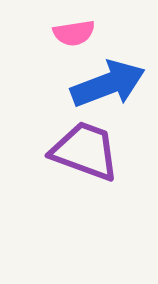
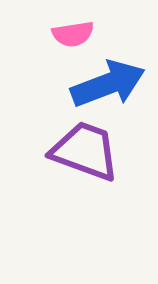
pink semicircle: moved 1 px left, 1 px down
